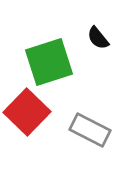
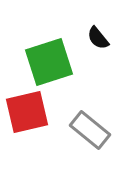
red square: rotated 33 degrees clockwise
gray rectangle: rotated 12 degrees clockwise
